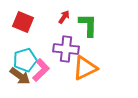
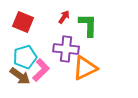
cyan pentagon: moved 3 px up
